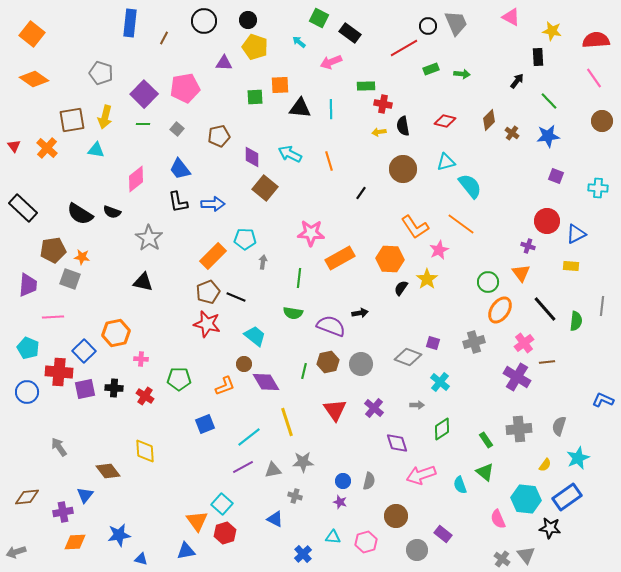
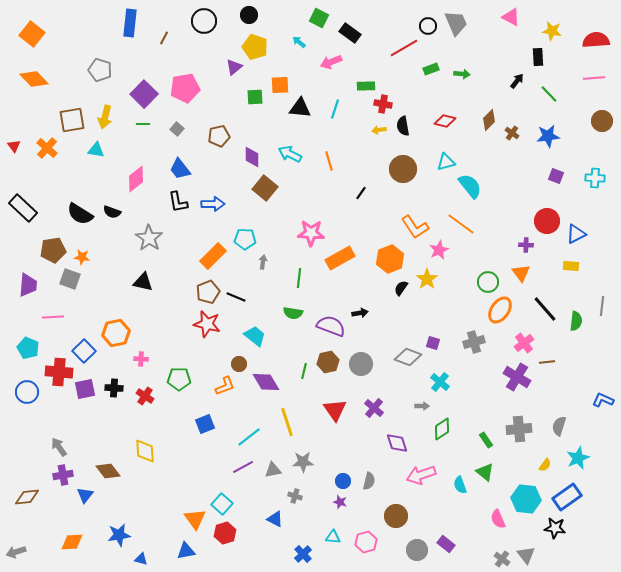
black circle at (248, 20): moved 1 px right, 5 px up
purple triangle at (224, 63): moved 10 px right, 4 px down; rotated 42 degrees counterclockwise
gray pentagon at (101, 73): moved 1 px left, 3 px up
pink line at (594, 78): rotated 60 degrees counterclockwise
orange diamond at (34, 79): rotated 12 degrees clockwise
green line at (549, 101): moved 7 px up
cyan line at (331, 109): moved 4 px right; rotated 18 degrees clockwise
yellow arrow at (379, 132): moved 2 px up
cyan cross at (598, 188): moved 3 px left, 10 px up
purple cross at (528, 246): moved 2 px left, 1 px up; rotated 16 degrees counterclockwise
orange hexagon at (390, 259): rotated 24 degrees counterclockwise
brown circle at (244, 364): moved 5 px left
gray arrow at (417, 405): moved 5 px right, 1 px down
purple cross at (63, 512): moved 37 px up
orange triangle at (197, 521): moved 2 px left, 2 px up
black star at (550, 528): moved 5 px right
purple rectangle at (443, 534): moved 3 px right, 10 px down
orange diamond at (75, 542): moved 3 px left
